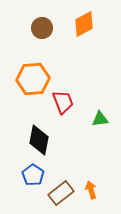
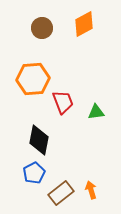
green triangle: moved 4 px left, 7 px up
blue pentagon: moved 1 px right, 2 px up; rotated 10 degrees clockwise
